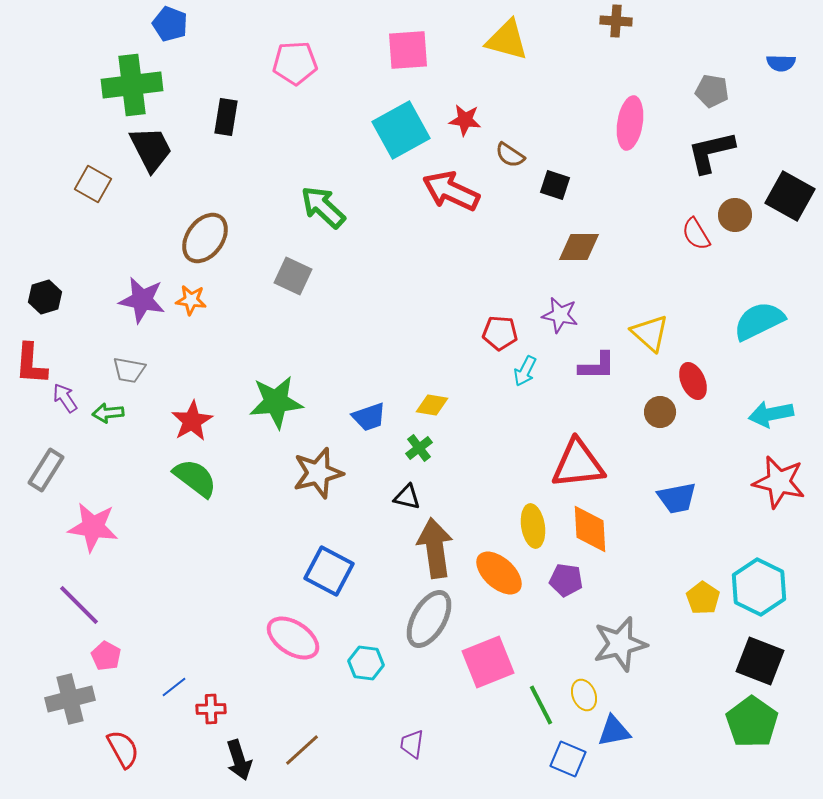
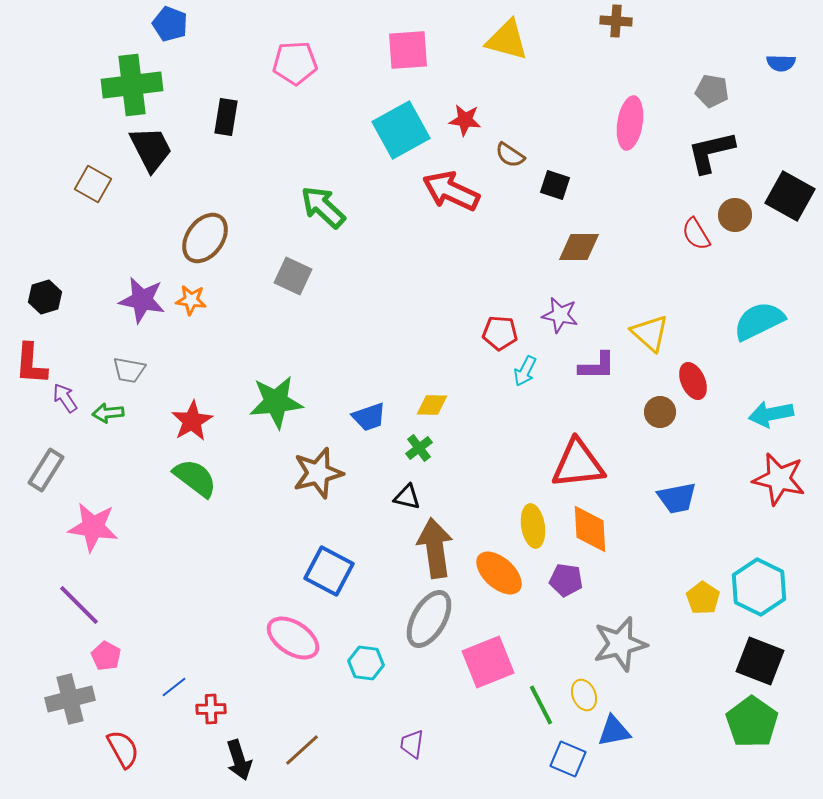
yellow diamond at (432, 405): rotated 8 degrees counterclockwise
red star at (779, 482): moved 3 px up
